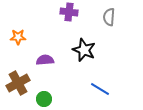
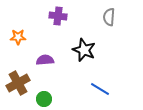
purple cross: moved 11 px left, 4 px down
